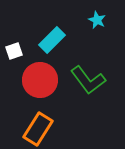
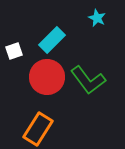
cyan star: moved 2 px up
red circle: moved 7 px right, 3 px up
